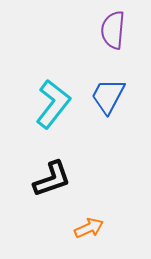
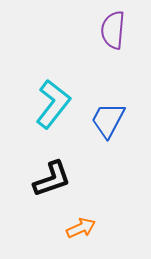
blue trapezoid: moved 24 px down
orange arrow: moved 8 px left
